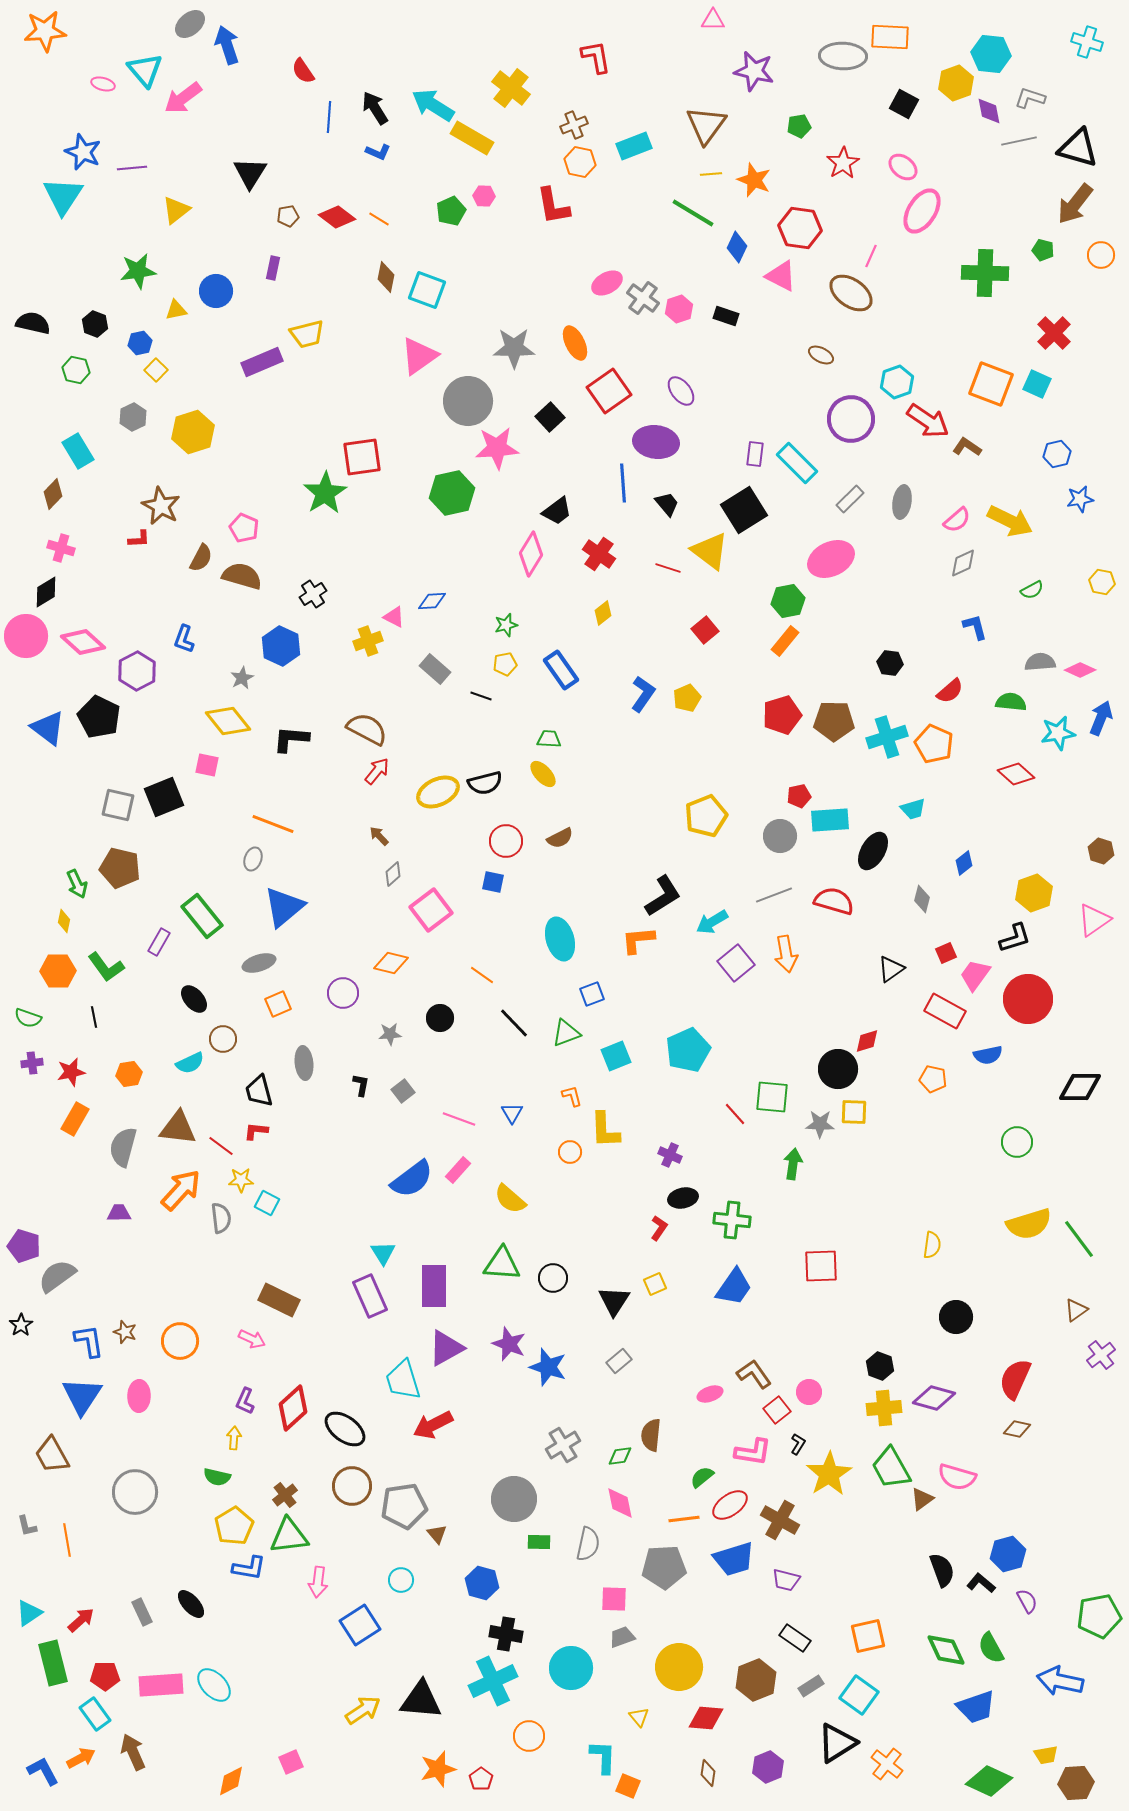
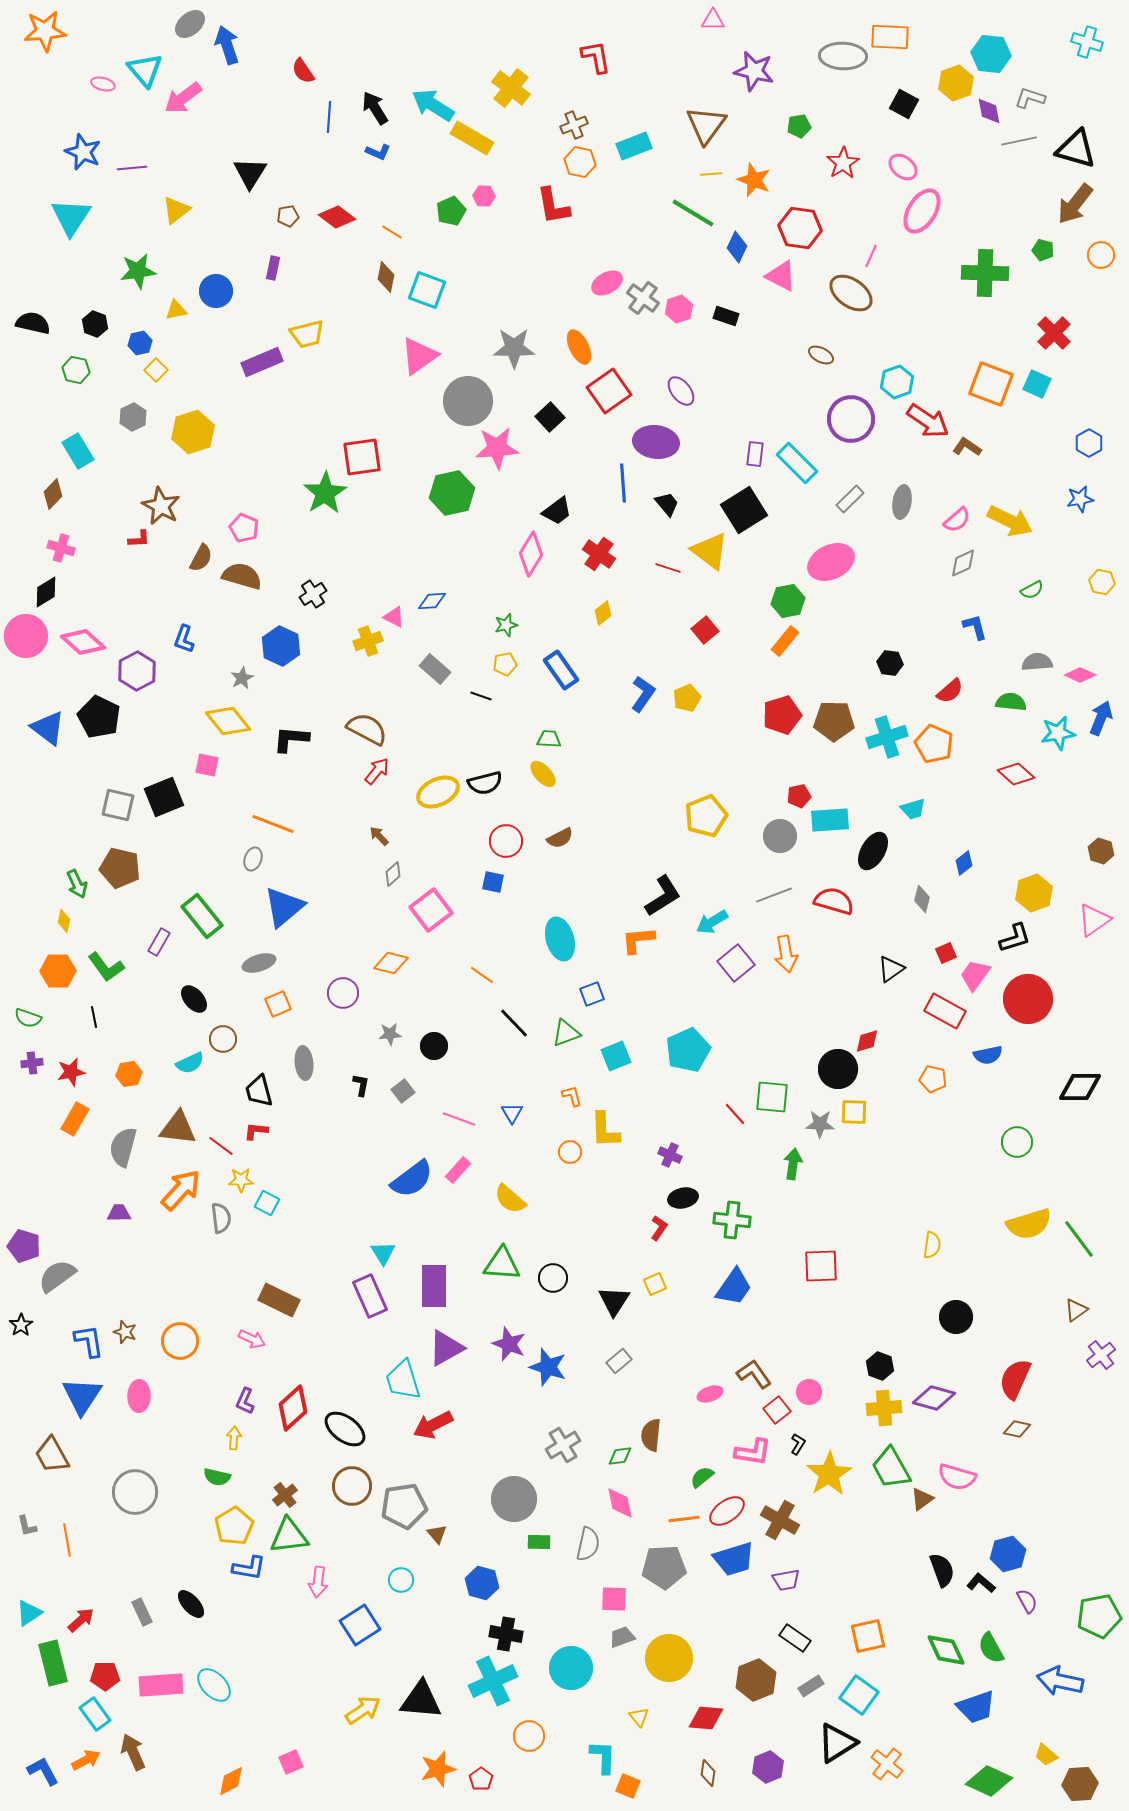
black triangle at (1078, 148): moved 2 px left, 1 px down
cyan triangle at (63, 196): moved 8 px right, 21 px down
orange line at (379, 219): moved 13 px right, 13 px down
orange ellipse at (575, 343): moved 4 px right, 4 px down
blue hexagon at (1057, 454): moved 32 px right, 11 px up; rotated 16 degrees counterclockwise
pink ellipse at (831, 559): moved 3 px down
gray semicircle at (1040, 662): moved 3 px left
pink diamond at (1080, 670): moved 5 px down
black circle at (440, 1018): moved 6 px left, 28 px down
red ellipse at (730, 1505): moved 3 px left, 6 px down
purple trapezoid at (786, 1580): rotated 24 degrees counterclockwise
yellow circle at (679, 1667): moved 10 px left, 9 px up
yellow trapezoid at (1046, 1755): rotated 50 degrees clockwise
orange arrow at (81, 1758): moved 5 px right, 2 px down
brown hexagon at (1076, 1783): moved 4 px right, 1 px down
